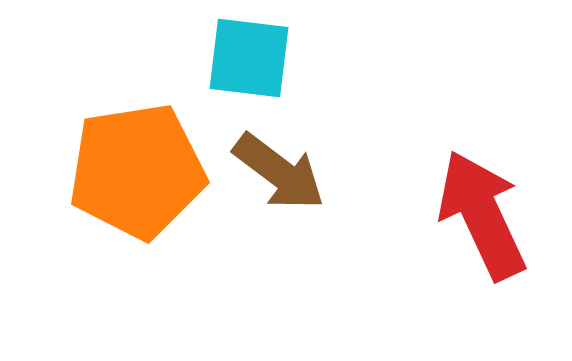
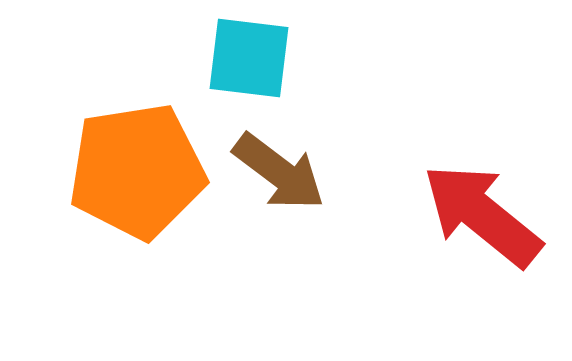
red arrow: rotated 26 degrees counterclockwise
